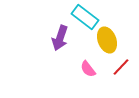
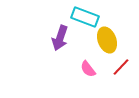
cyan rectangle: rotated 16 degrees counterclockwise
